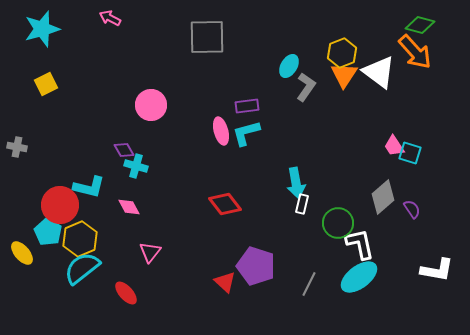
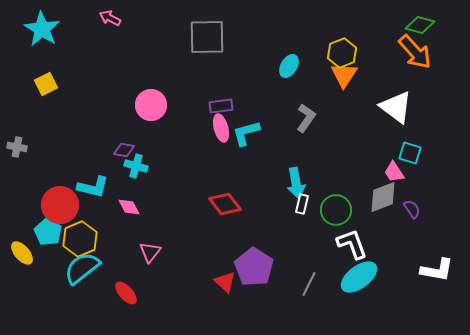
cyan star at (42, 29): rotated 24 degrees counterclockwise
white triangle at (379, 72): moved 17 px right, 35 px down
gray L-shape at (306, 87): moved 31 px down
purple rectangle at (247, 106): moved 26 px left
pink ellipse at (221, 131): moved 3 px up
pink trapezoid at (394, 146): moved 26 px down
purple diamond at (124, 150): rotated 50 degrees counterclockwise
cyan L-shape at (89, 187): moved 4 px right
gray diamond at (383, 197): rotated 20 degrees clockwise
green circle at (338, 223): moved 2 px left, 13 px up
white L-shape at (360, 244): moved 8 px left; rotated 8 degrees counterclockwise
purple pentagon at (256, 266): moved 2 px left, 1 px down; rotated 15 degrees clockwise
